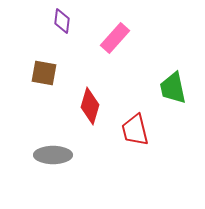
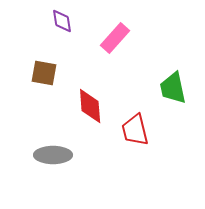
purple diamond: rotated 15 degrees counterclockwise
red diamond: rotated 21 degrees counterclockwise
